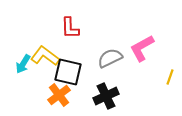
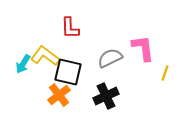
pink L-shape: moved 1 px right; rotated 112 degrees clockwise
yellow line: moved 5 px left, 4 px up
